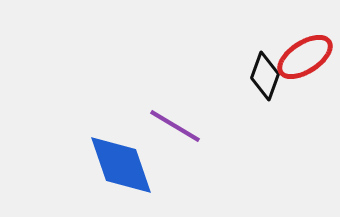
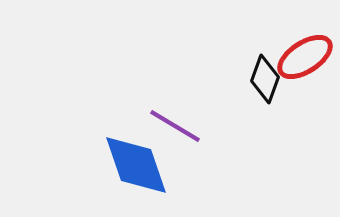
black diamond: moved 3 px down
blue diamond: moved 15 px right
